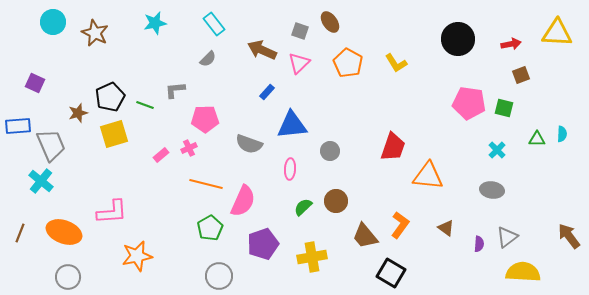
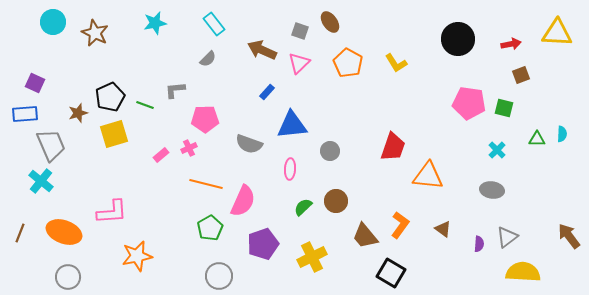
blue rectangle at (18, 126): moved 7 px right, 12 px up
brown triangle at (446, 228): moved 3 px left, 1 px down
yellow cross at (312, 257): rotated 16 degrees counterclockwise
